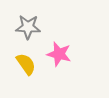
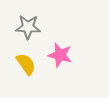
pink star: moved 1 px right, 1 px down
